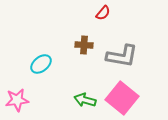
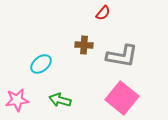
green arrow: moved 25 px left
